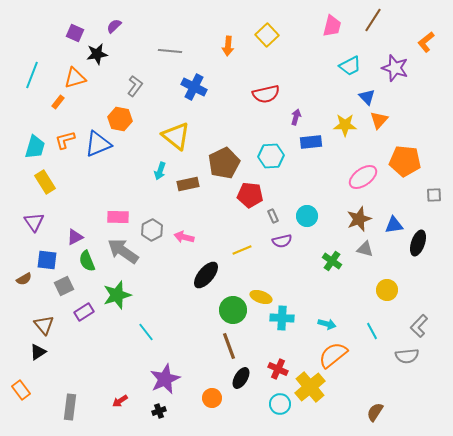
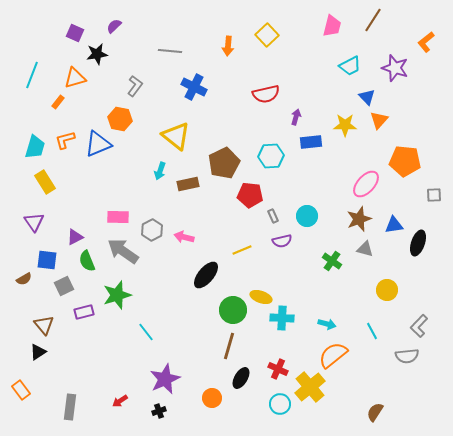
pink ellipse at (363, 177): moved 3 px right, 7 px down; rotated 12 degrees counterclockwise
purple rectangle at (84, 312): rotated 18 degrees clockwise
brown line at (229, 346): rotated 36 degrees clockwise
